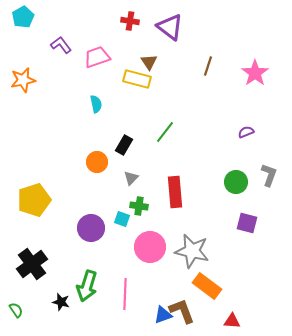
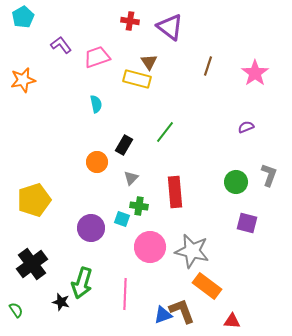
purple semicircle: moved 5 px up
green arrow: moved 5 px left, 3 px up
